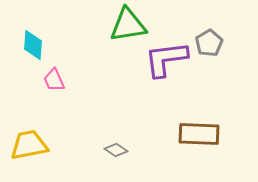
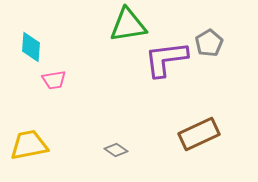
cyan diamond: moved 2 px left, 2 px down
pink trapezoid: rotated 75 degrees counterclockwise
brown rectangle: rotated 27 degrees counterclockwise
